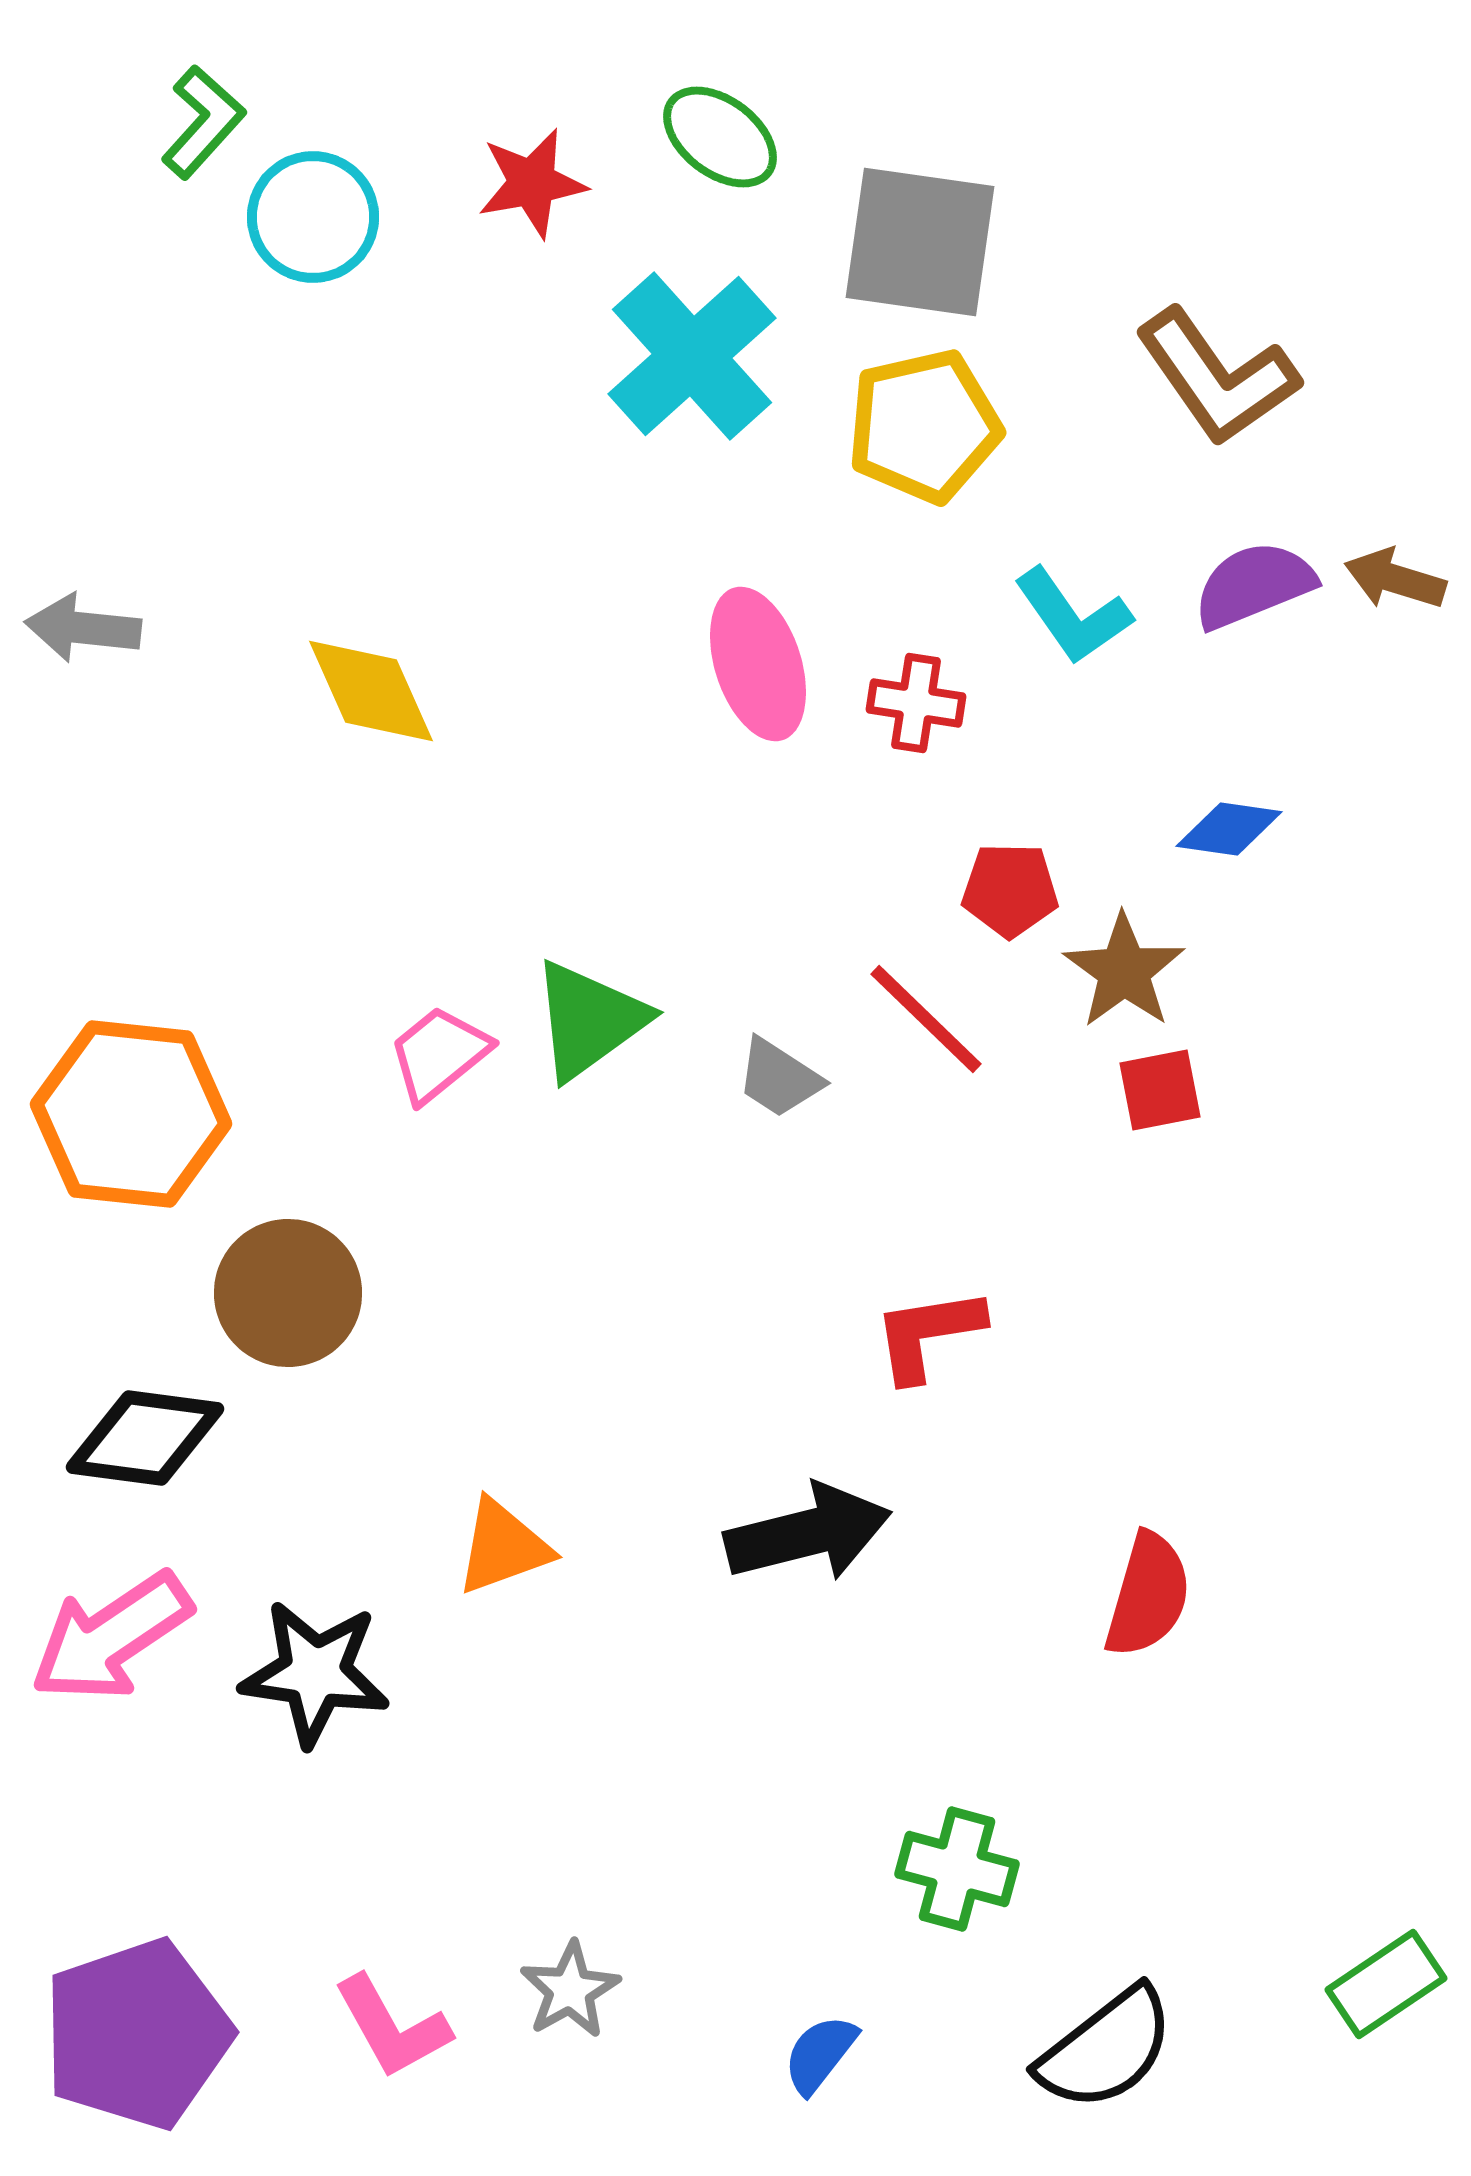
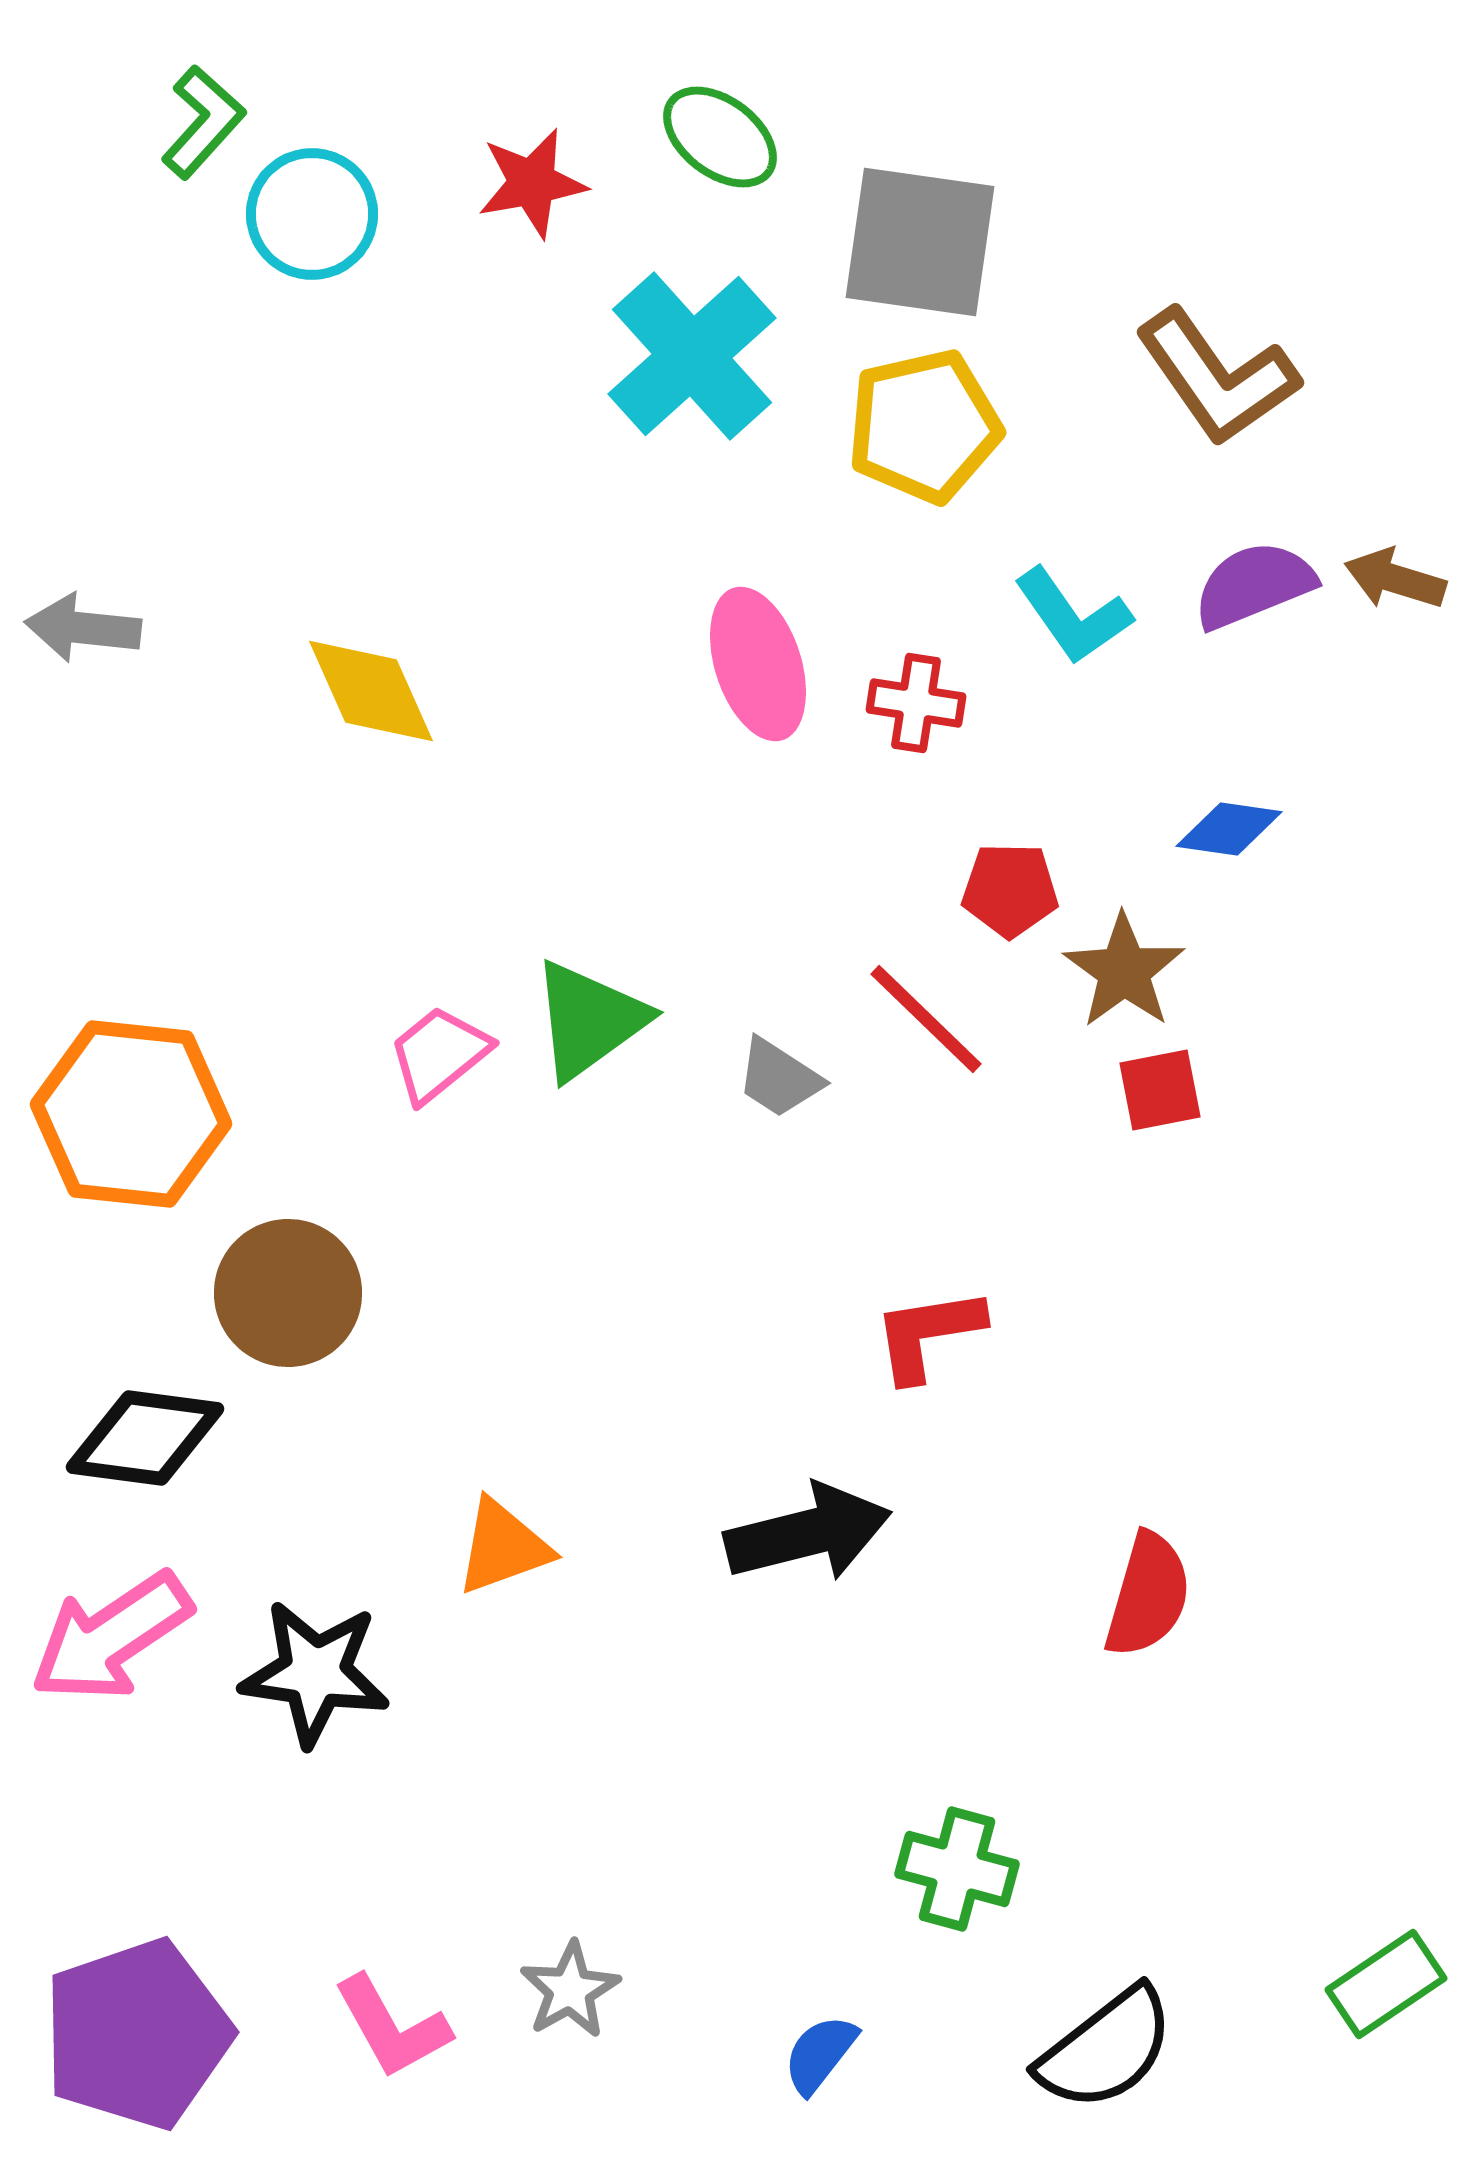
cyan circle: moved 1 px left, 3 px up
